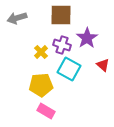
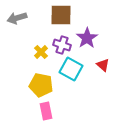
cyan square: moved 2 px right
yellow pentagon: rotated 15 degrees clockwise
pink rectangle: rotated 48 degrees clockwise
